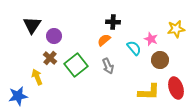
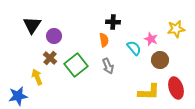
orange semicircle: rotated 120 degrees clockwise
